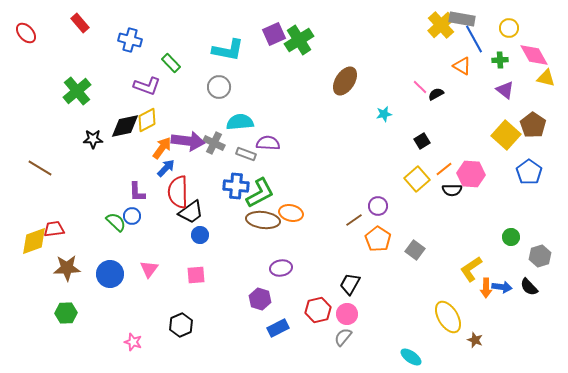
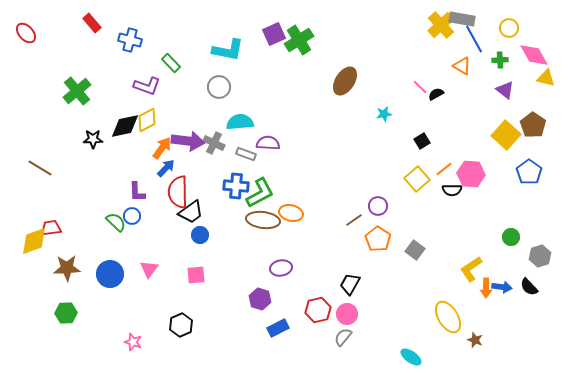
red rectangle at (80, 23): moved 12 px right
red trapezoid at (54, 229): moved 3 px left, 1 px up
